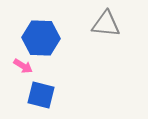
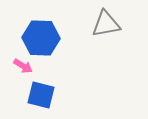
gray triangle: rotated 16 degrees counterclockwise
